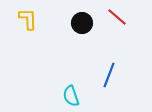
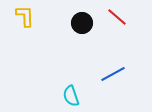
yellow L-shape: moved 3 px left, 3 px up
blue line: moved 4 px right, 1 px up; rotated 40 degrees clockwise
